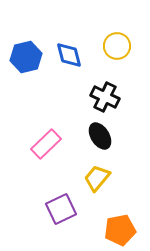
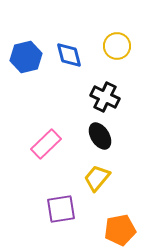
purple square: rotated 16 degrees clockwise
